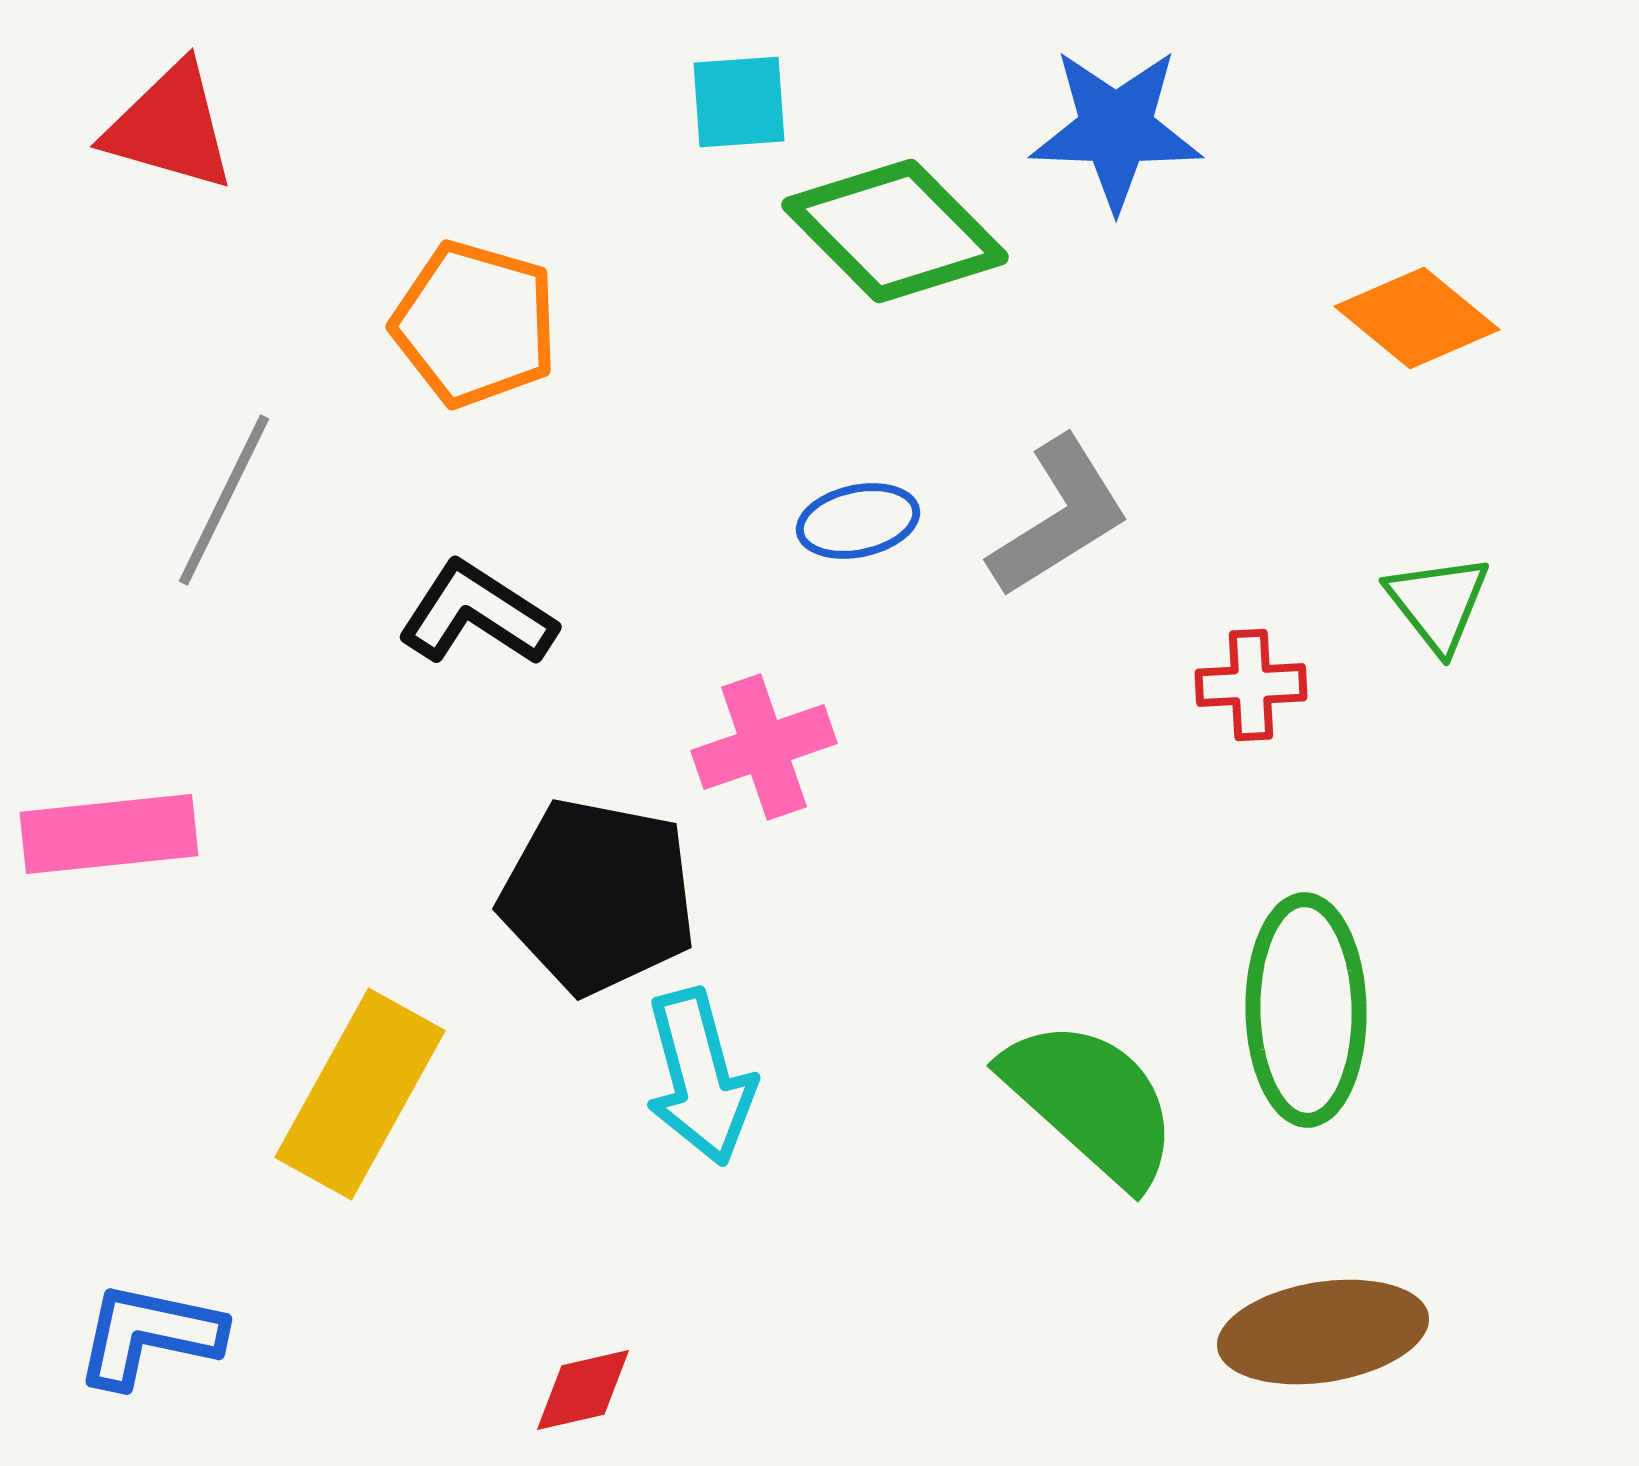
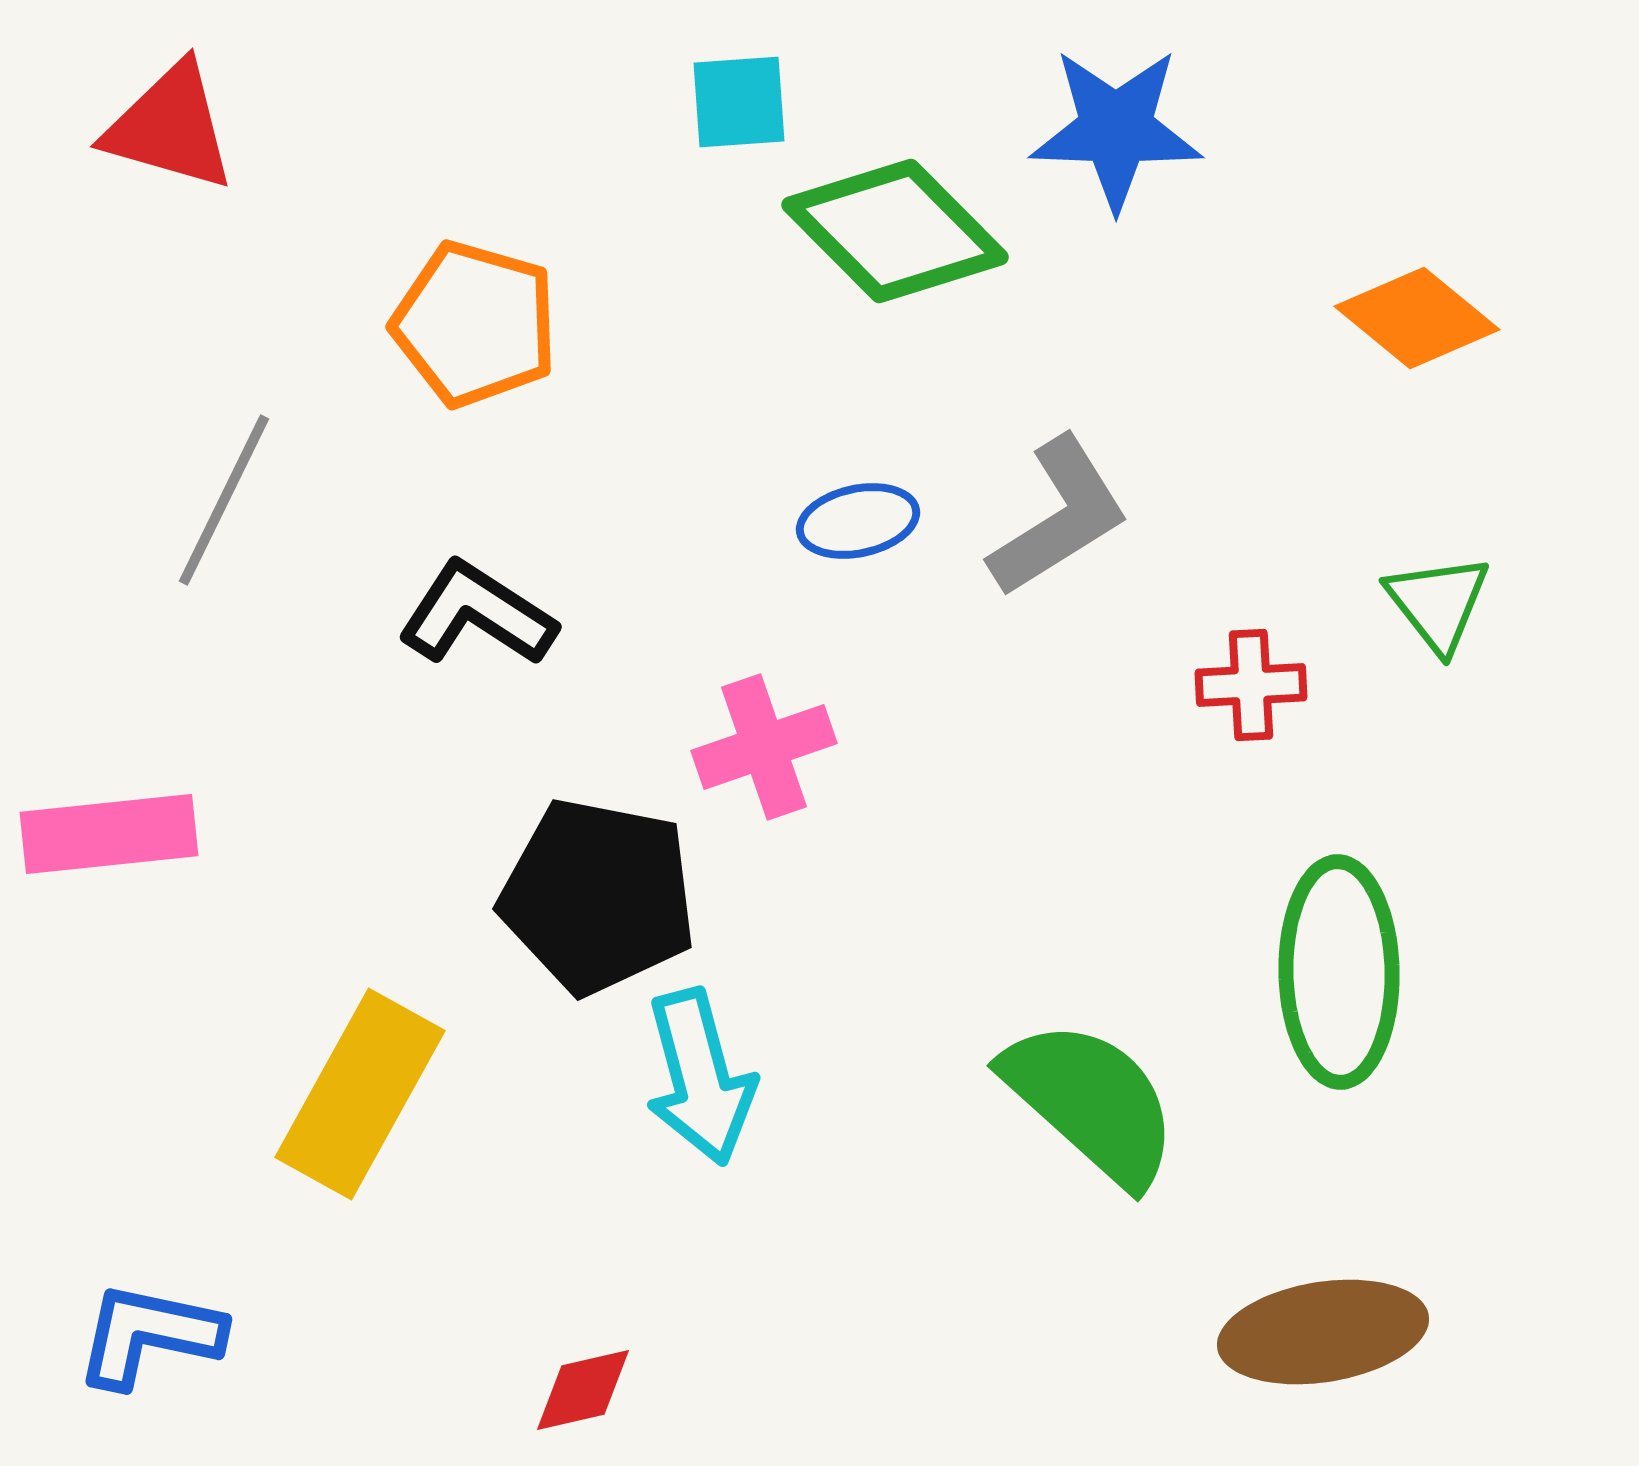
green ellipse: moved 33 px right, 38 px up
